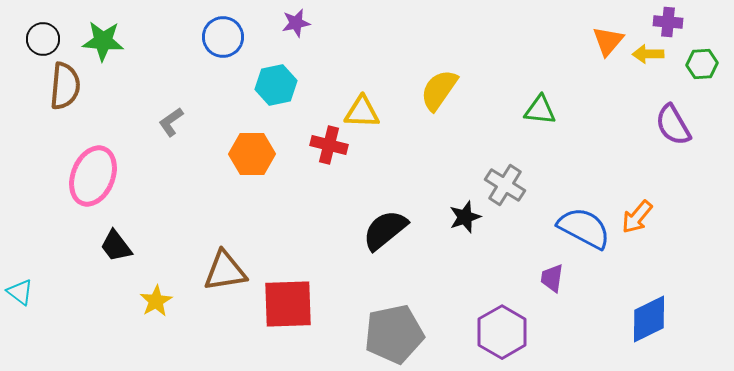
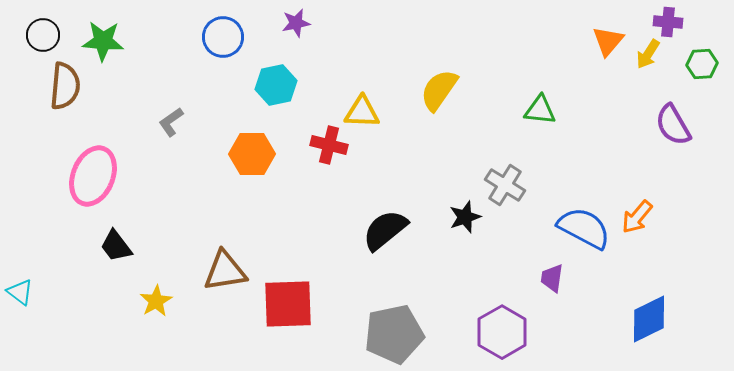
black circle: moved 4 px up
yellow arrow: rotated 56 degrees counterclockwise
